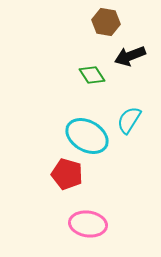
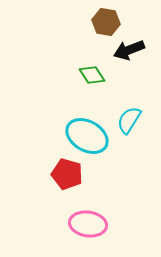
black arrow: moved 1 px left, 6 px up
